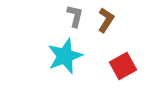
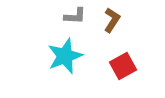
gray L-shape: rotated 80 degrees clockwise
brown L-shape: moved 6 px right
